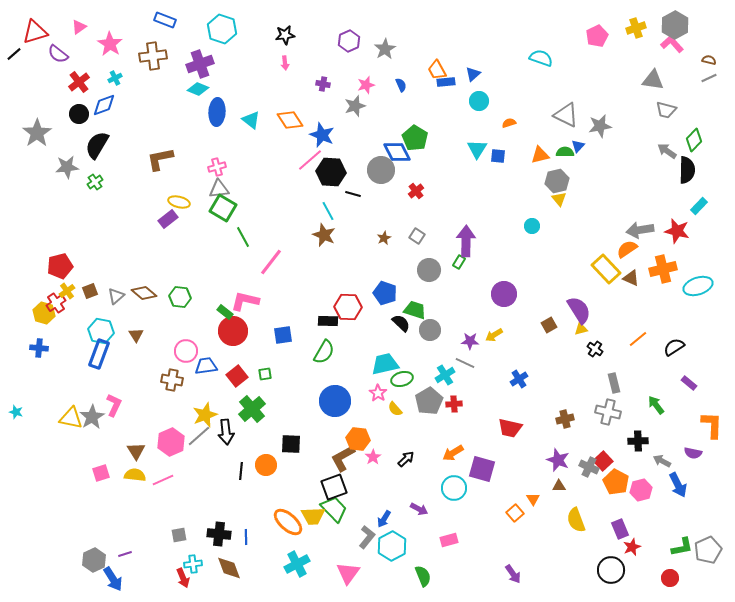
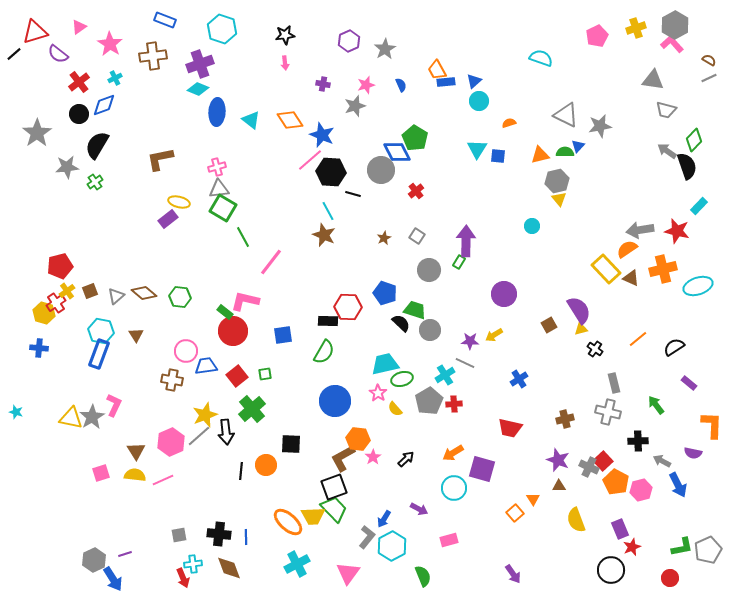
brown semicircle at (709, 60): rotated 16 degrees clockwise
blue triangle at (473, 74): moved 1 px right, 7 px down
black semicircle at (687, 170): moved 4 px up; rotated 20 degrees counterclockwise
